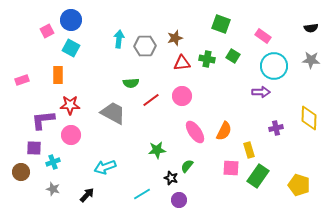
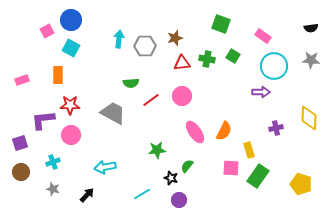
purple square at (34, 148): moved 14 px left, 5 px up; rotated 21 degrees counterclockwise
cyan arrow at (105, 167): rotated 10 degrees clockwise
yellow pentagon at (299, 185): moved 2 px right, 1 px up
